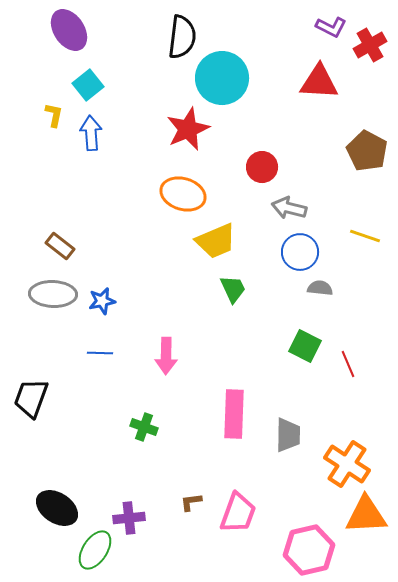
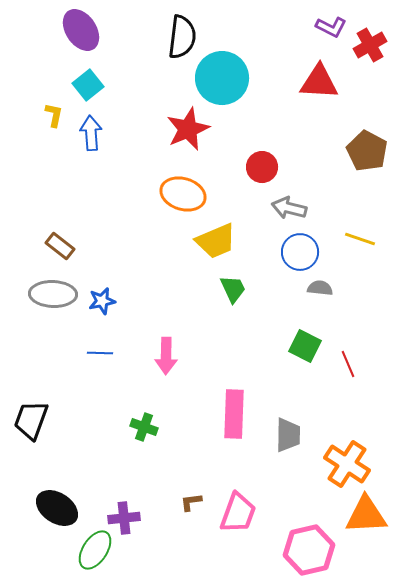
purple ellipse: moved 12 px right
yellow line: moved 5 px left, 3 px down
black trapezoid: moved 22 px down
purple cross: moved 5 px left
